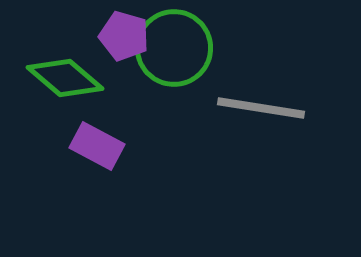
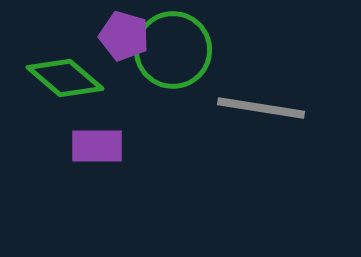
green circle: moved 1 px left, 2 px down
purple rectangle: rotated 28 degrees counterclockwise
